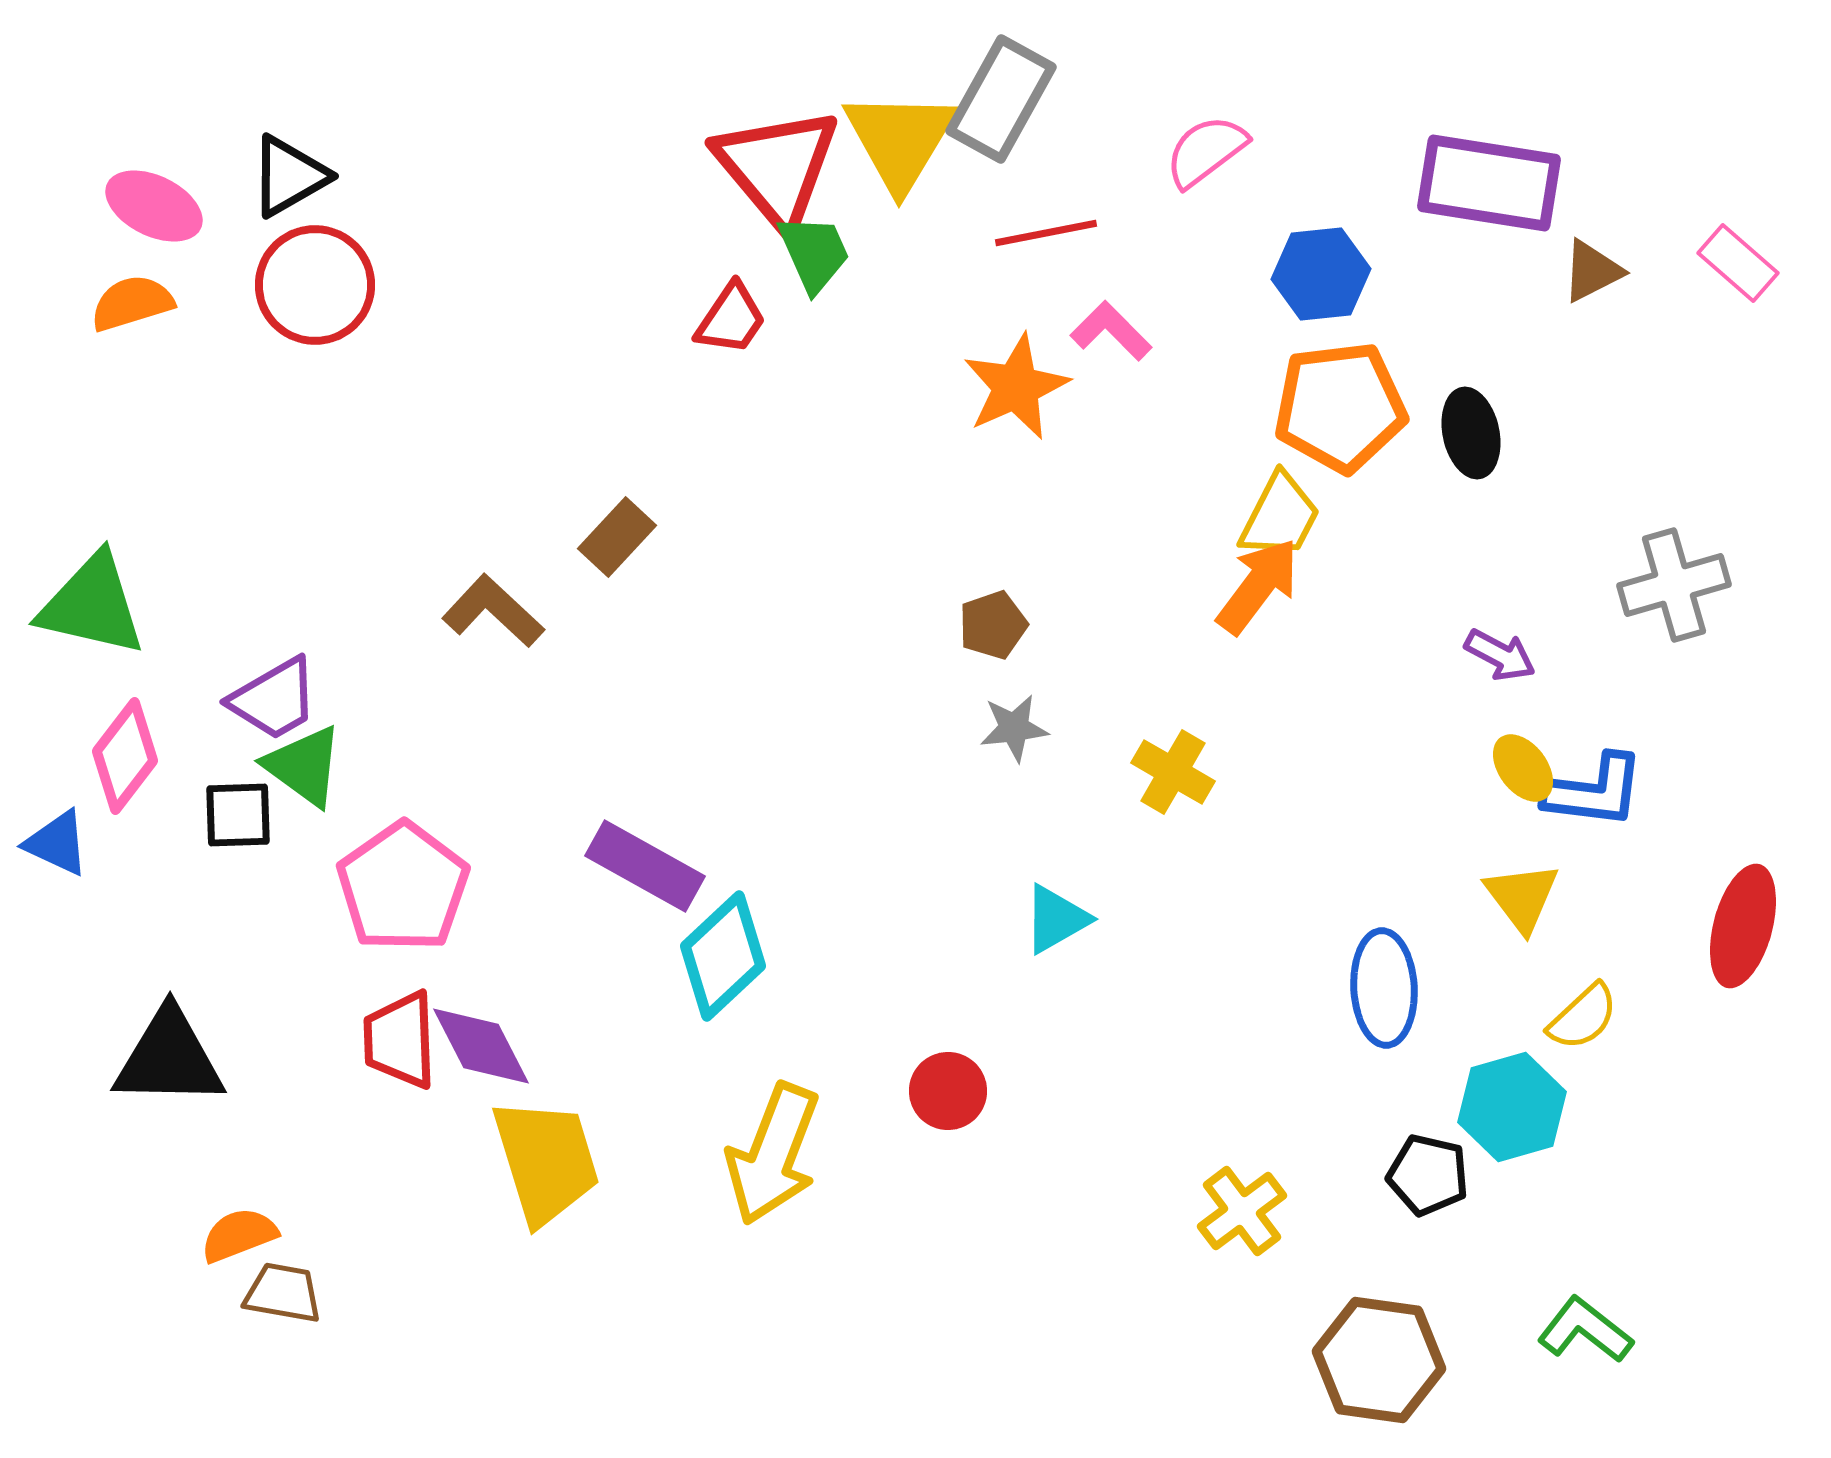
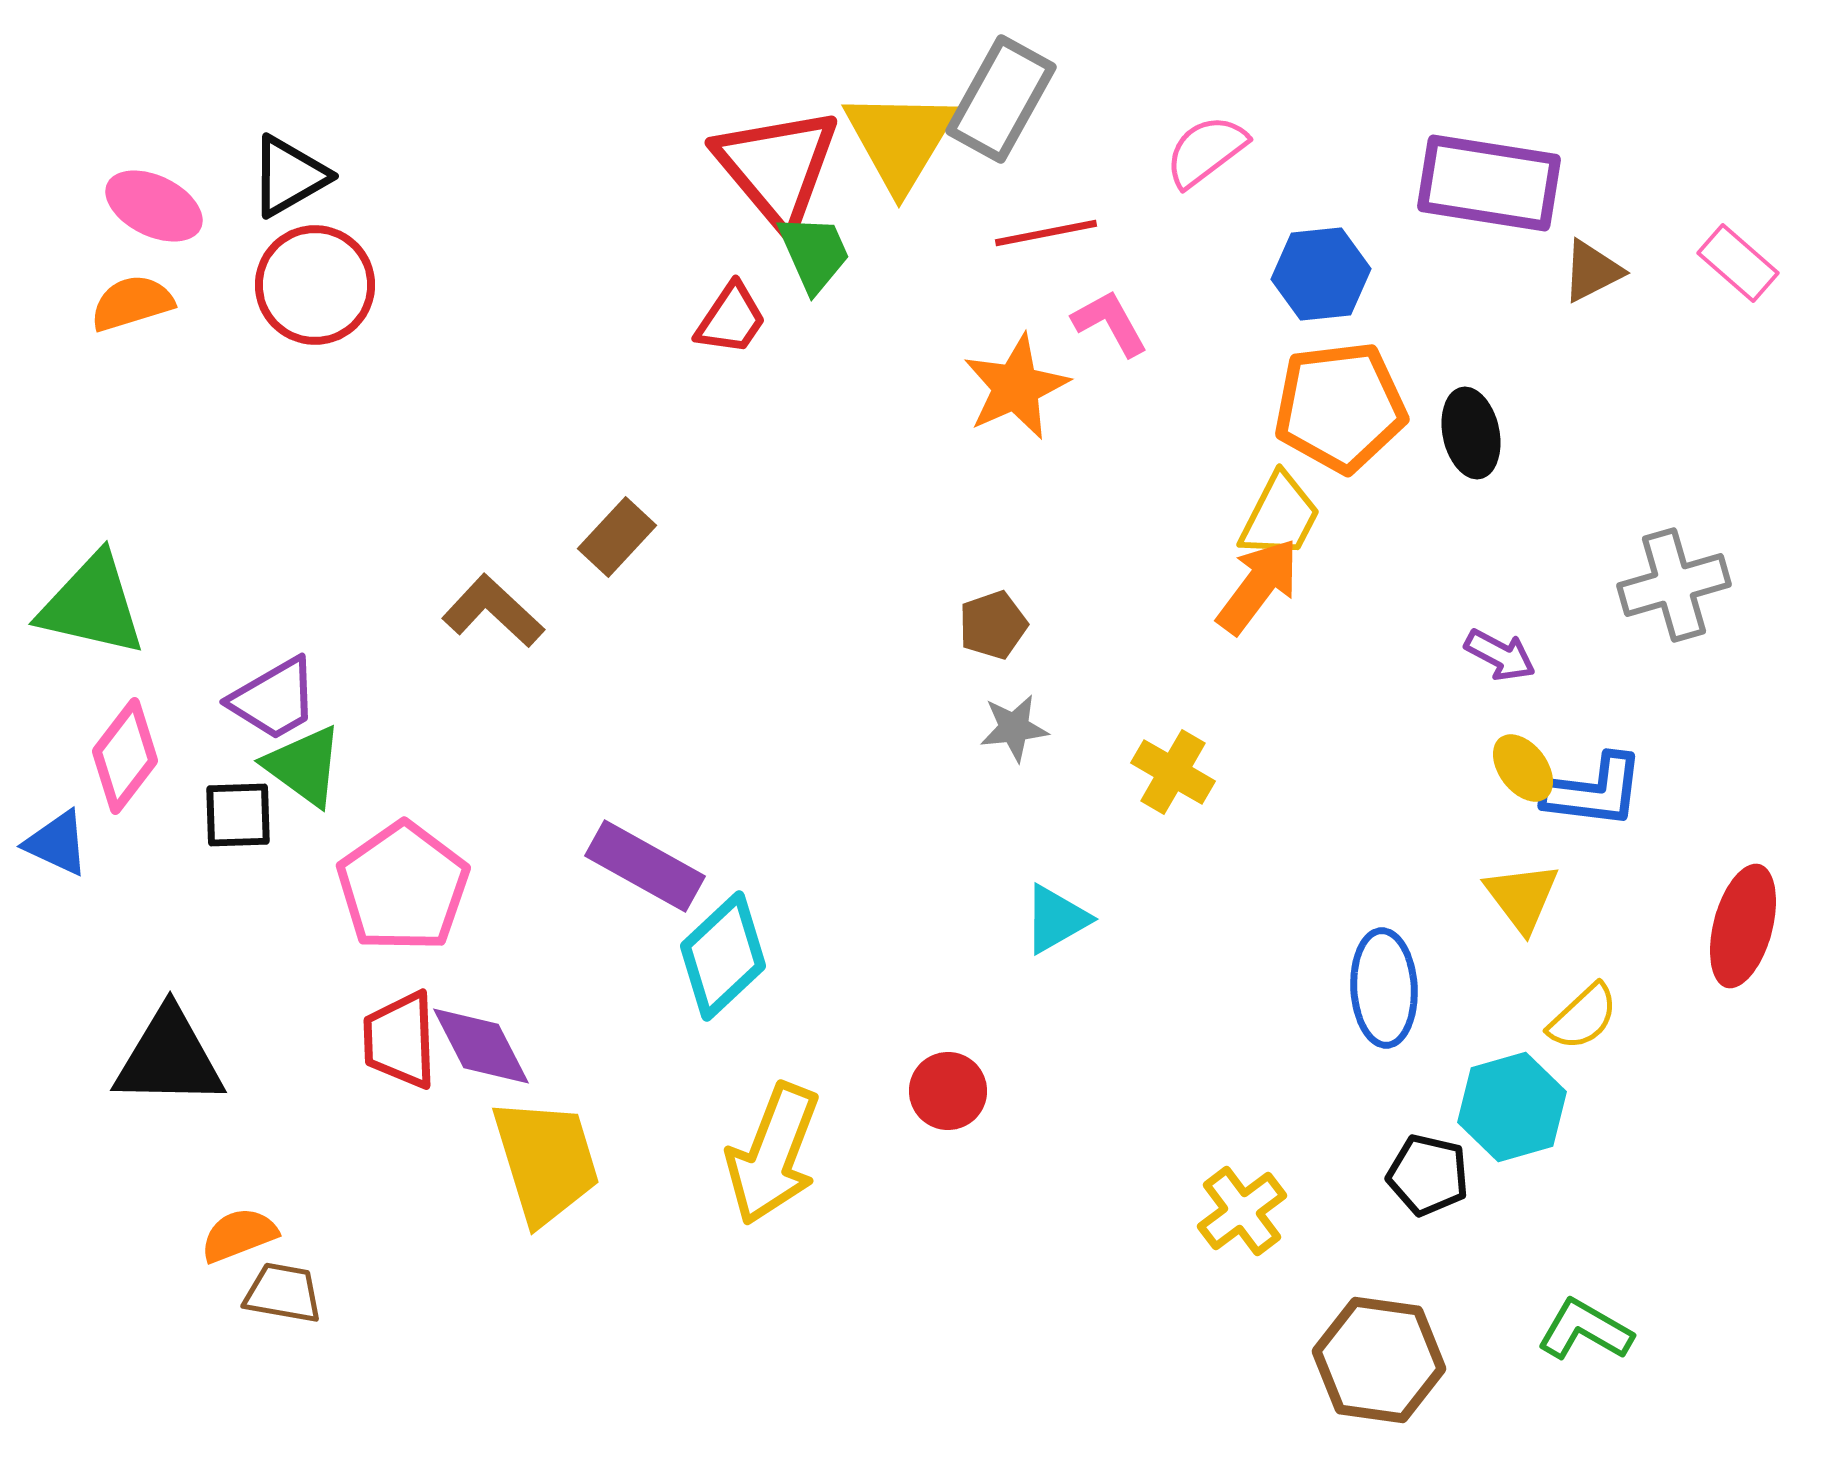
pink L-shape at (1111, 331): moved 1 px left, 8 px up; rotated 16 degrees clockwise
green L-shape at (1585, 1330): rotated 8 degrees counterclockwise
